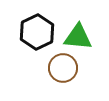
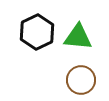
brown circle: moved 18 px right, 12 px down
